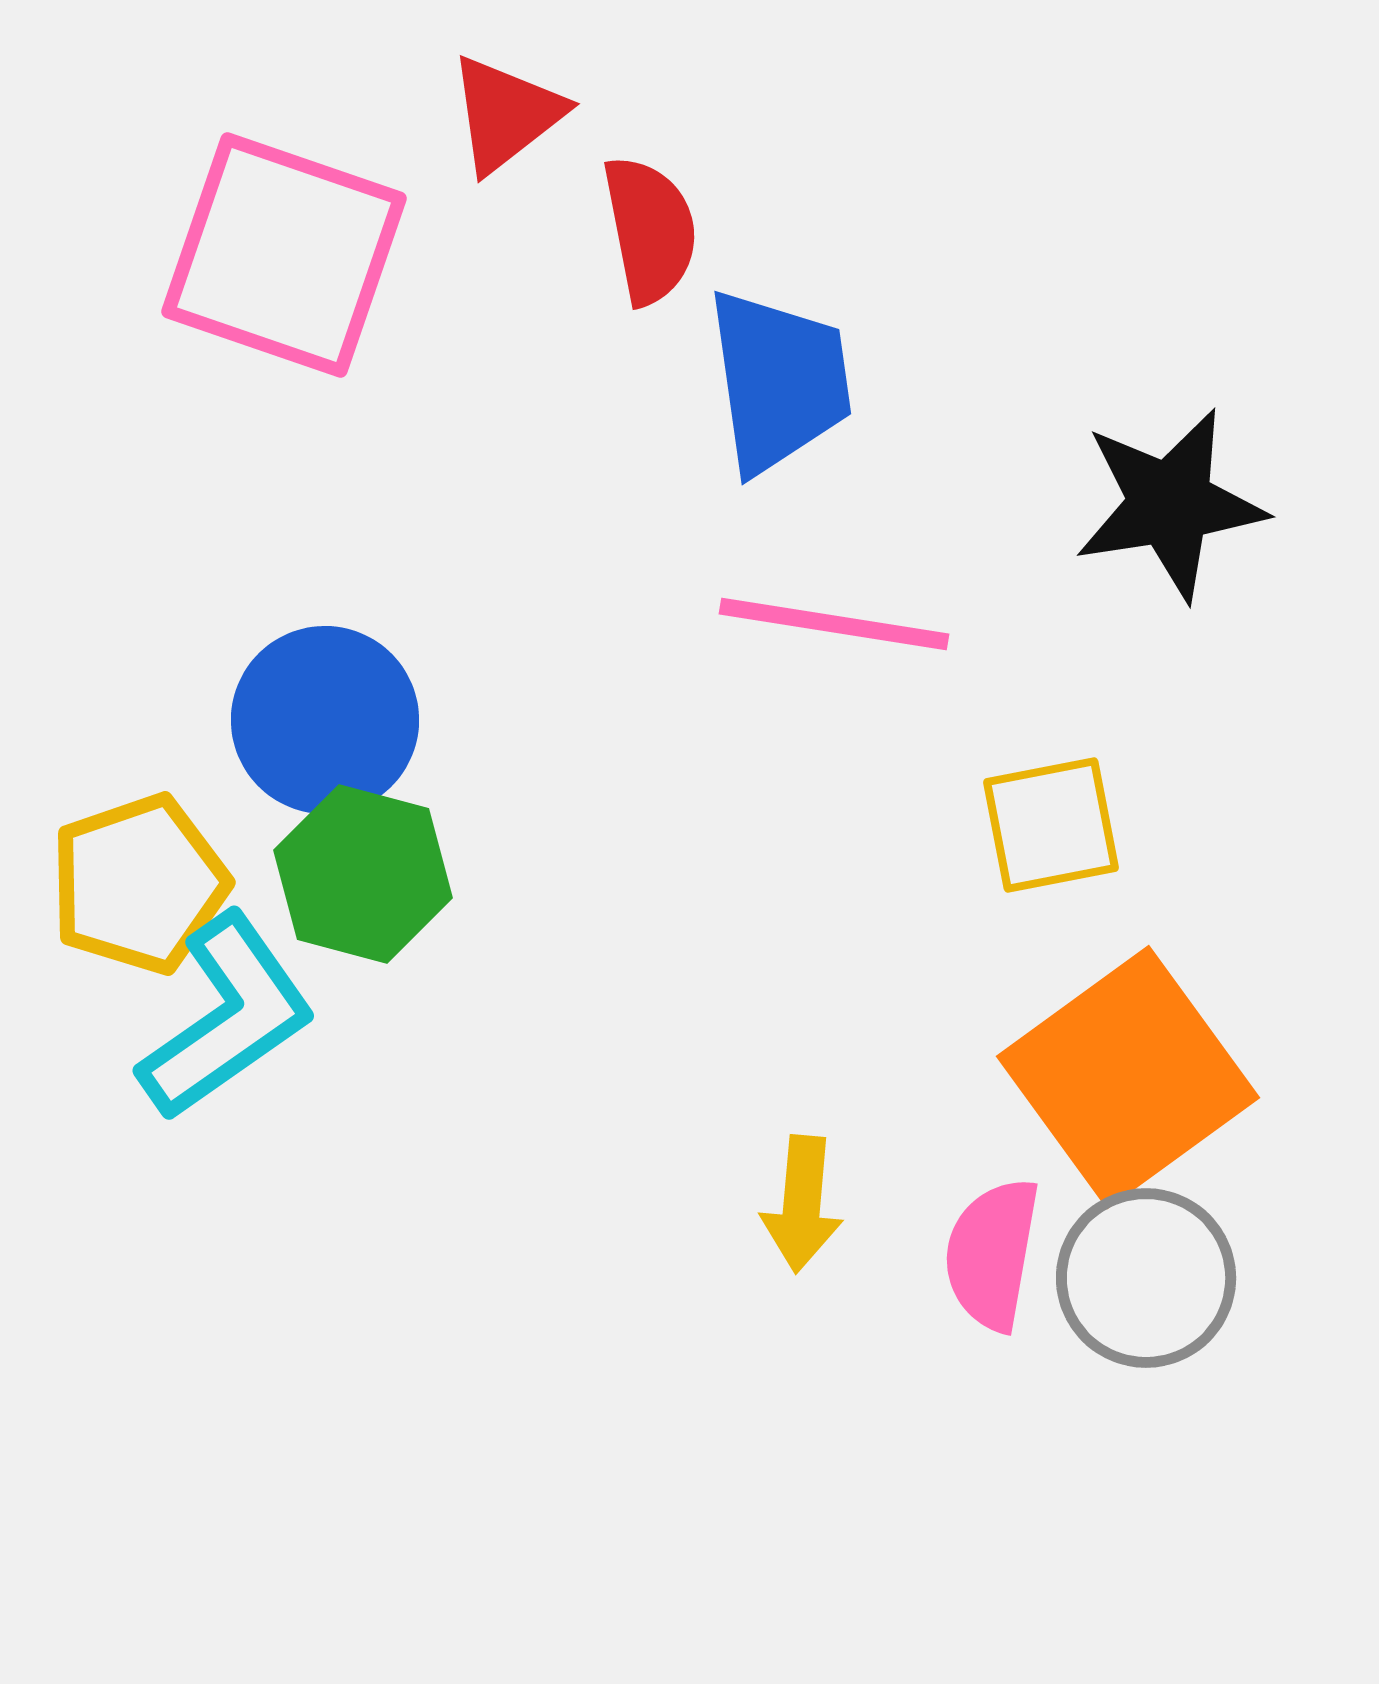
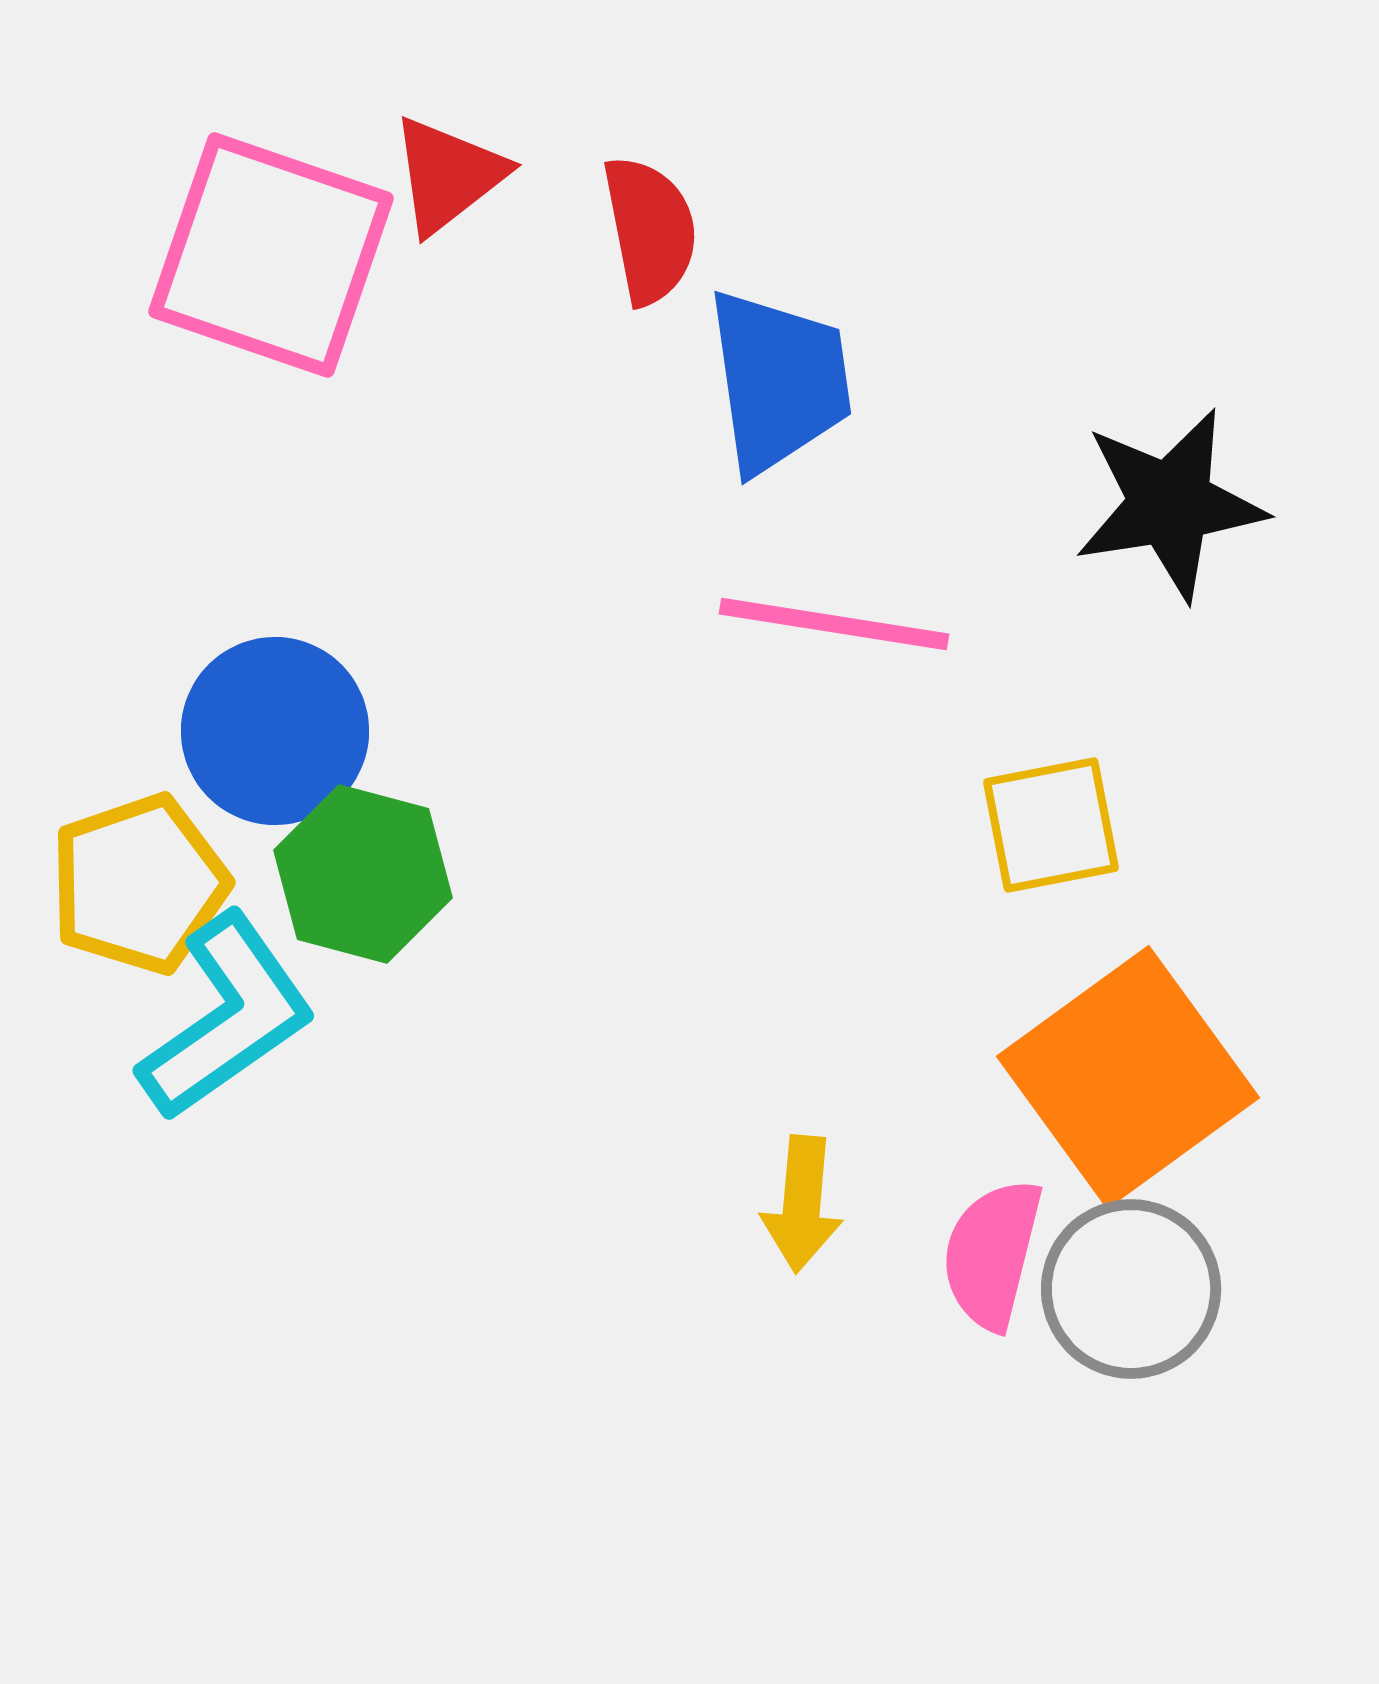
red triangle: moved 58 px left, 61 px down
pink square: moved 13 px left
blue circle: moved 50 px left, 11 px down
pink semicircle: rotated 4 degrees clockwise
gray circle: moved 15 px left, 11 px down
